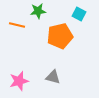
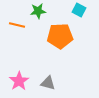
cyan square: moved 4 px up
orange pentagon: rotated 10 degrees clockwise
gray triangle: moved 5 px left, 6 px down
pink star: rotated 18 degrees counterclockwise
